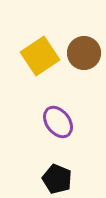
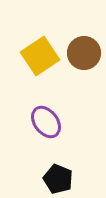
purple ellipse: moved 12 px left
black pentagon: moved 1 px right
